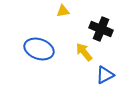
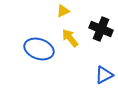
yellow triangle: rotated 16 degrees counterclockwise
yellow arrow: moved 14 px left, 14 px up
blue triangle: moved 1 px left
